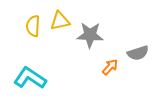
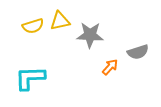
yellow semicircle: rotated 110 degrees counterclockwise
gray semicircle: moved 1 px up
cyan L-shape: rotated 36 degrees counterclockwise
